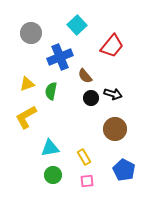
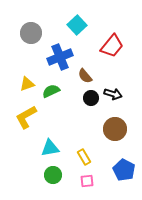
green semicircle: rotated 54 degrees clockwise
